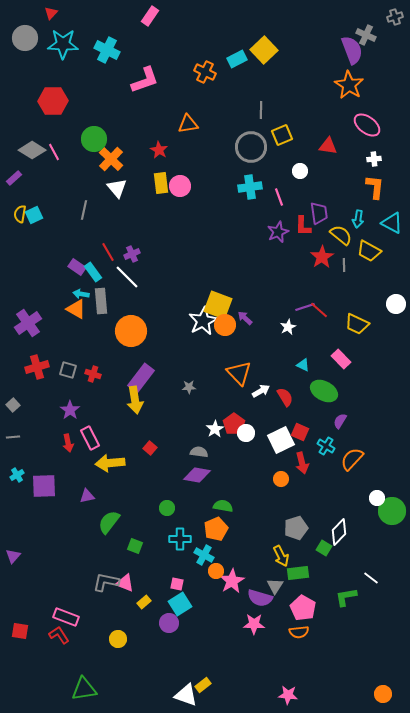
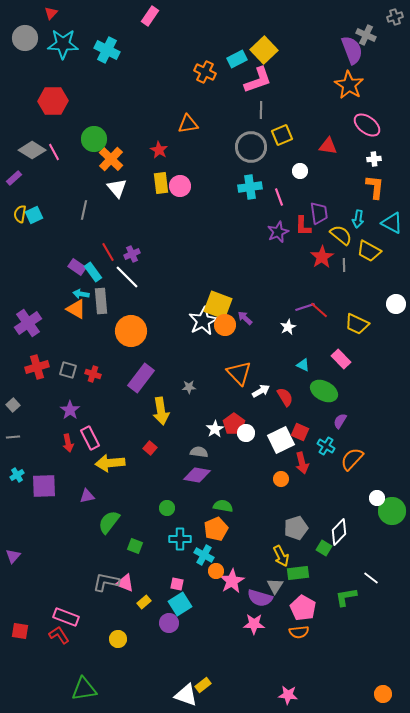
pink L-shape at (145, 80): moved 113 px right
yellow arrow at (135, 400): moved 26 px right, 11 px down
